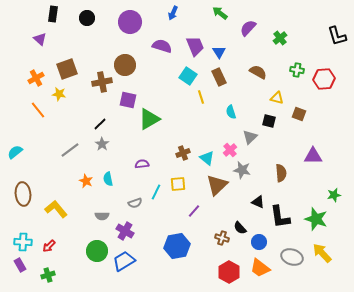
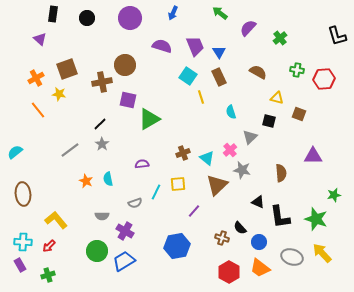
purple circle at (130, 22): moved 4 px up
yellow L-shape at (56, 209): moved 11 px down
